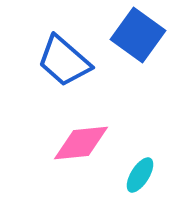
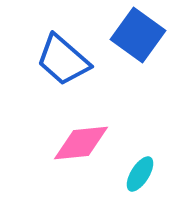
blue trapezoid: moved 1 px left, 1 px up
cyan ellipse: moved 1 px up
